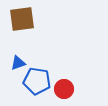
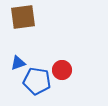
brown square: moved 1 px right, 2 px up
red circle: moved 2 px left, 19 px up
